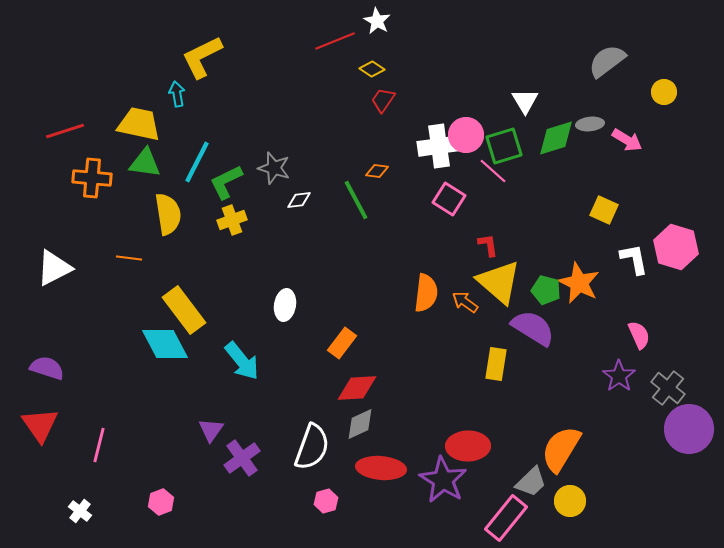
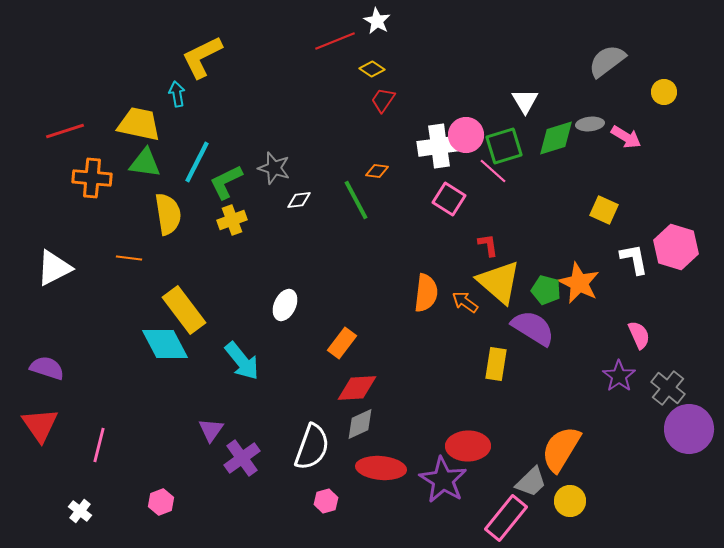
pink arrow at (627, 140): moved 1 px left, 3 px up
white ellipse at (285, 305): rotated 16 degrees clockwise
